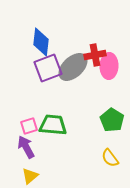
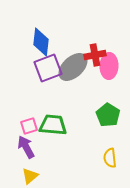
green pentagon: moved 4 px left, 5 px up
yellow semicircle: rotated 30 degrees clockwise
